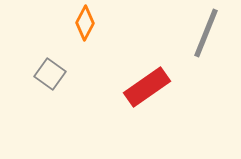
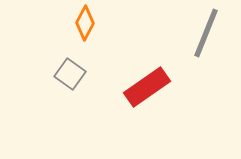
gray square: moved 20 px right
